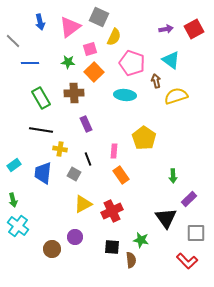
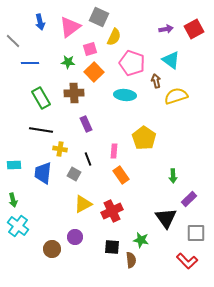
cyan rectangle at (14, 165): rotated 32 degrees clockwise
